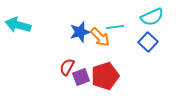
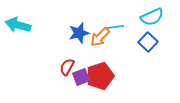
blue star: moved 1 px left, 1 px down
orange arrow: rotated 90 degrees clockwise
red pentagon: moved 5 px left
